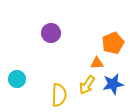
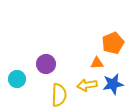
purple circle: moved 5 px left, 31 px down
yellow arrow: rotated 48 degrees clockwise
